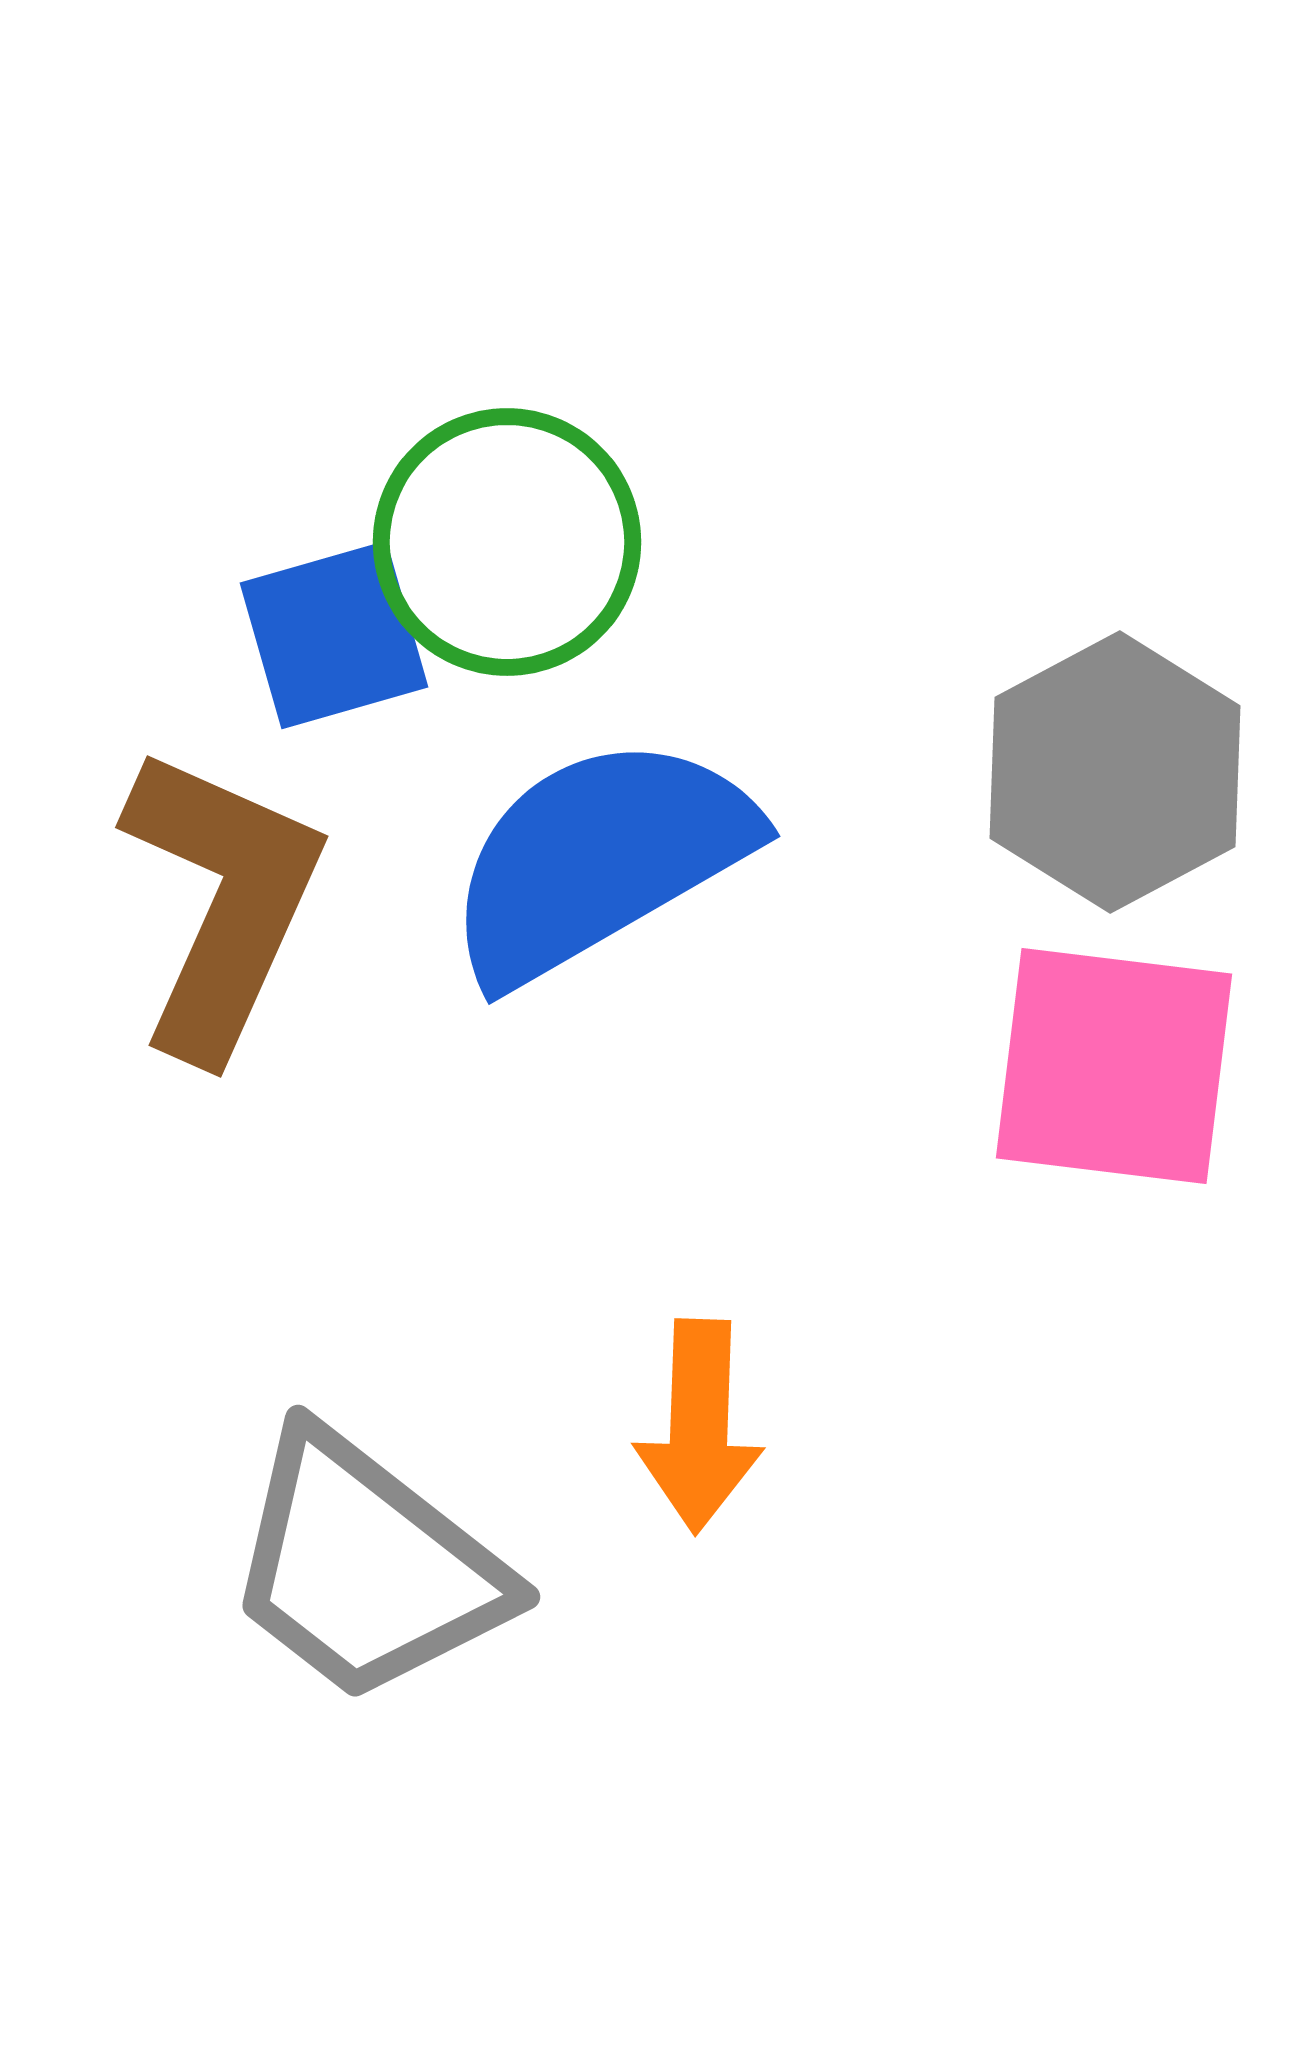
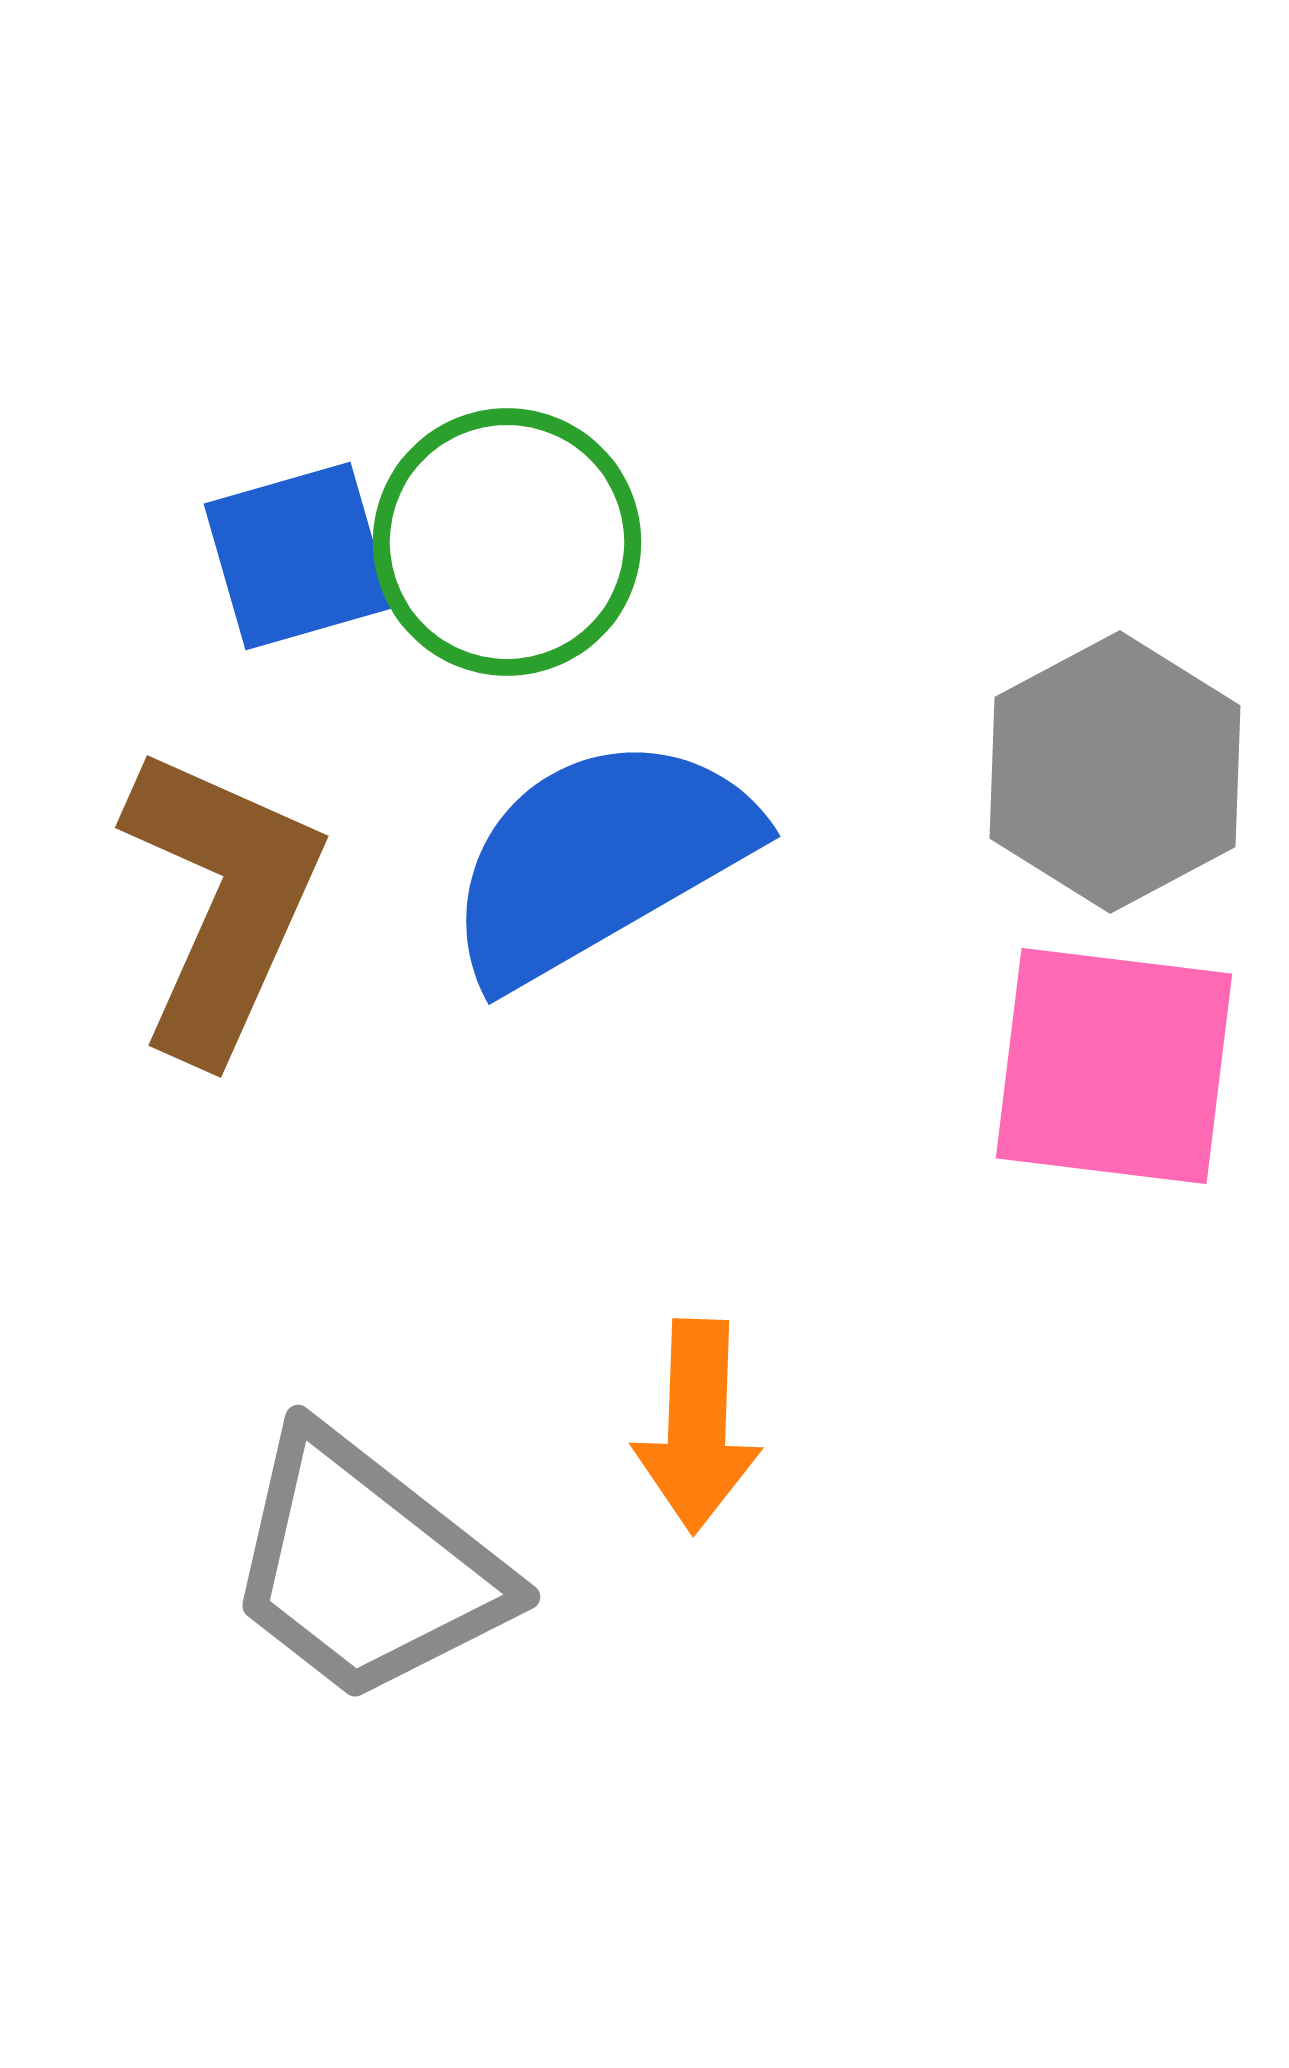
blue square: moved 36 px left, 79 px up
orange arrow: moved 2 px left
